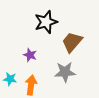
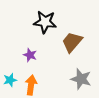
black star: moved 1 px left; rotated 25 degrees clockwise
gray star: moved 16 px right, 7 px down; rotated 20 degrees clockwise
cyan star: moved 1 px down; rotated 24 degrees counterclockwise
